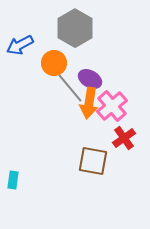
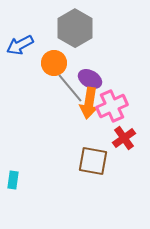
pink cross: rotated 16 degrees clockwise
